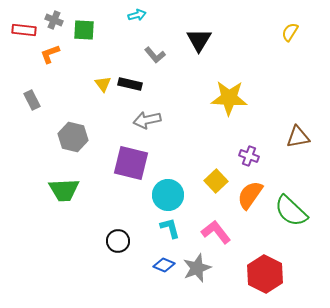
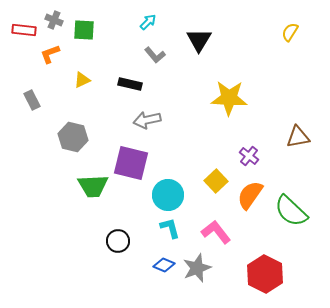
cyan arrow: moved 11 px right, 7 px down; rotated 30 degrees counterclockwise
yellow triangle: moved 21 px left, 4 px up; rotated 42 degrees clockwise
purple cross: rotated 18 degrees clockwise
green trapezoid: moved 29 px right, 4 px up
